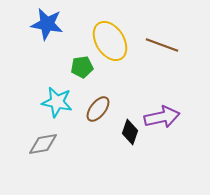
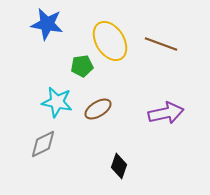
brown line: moved 1 px left, 1 px up
green pentagon: moved 1 px up
brown ellipse: rotated 20 degrees clockwise
purple arrow: moved 4 px right, 4 px up
black diamond: moved 11 px left, 34 px down
gray diamond: rotated 16 degrees counterclockwise
